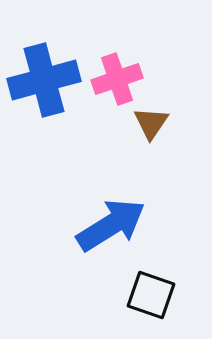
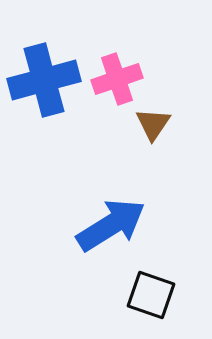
brown triangle: moved 2 px right, 1 px down
